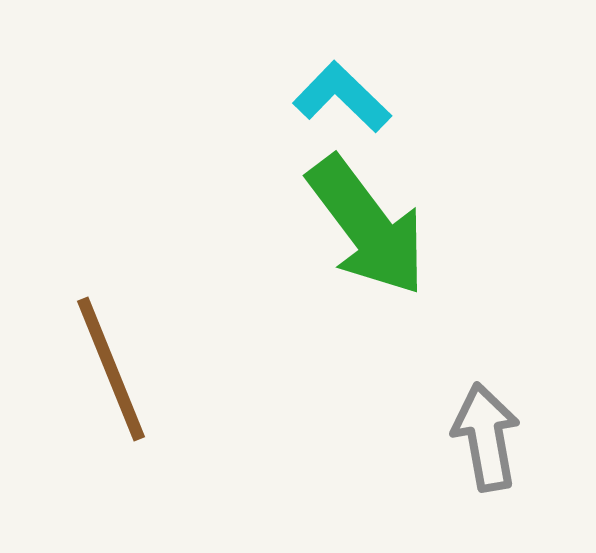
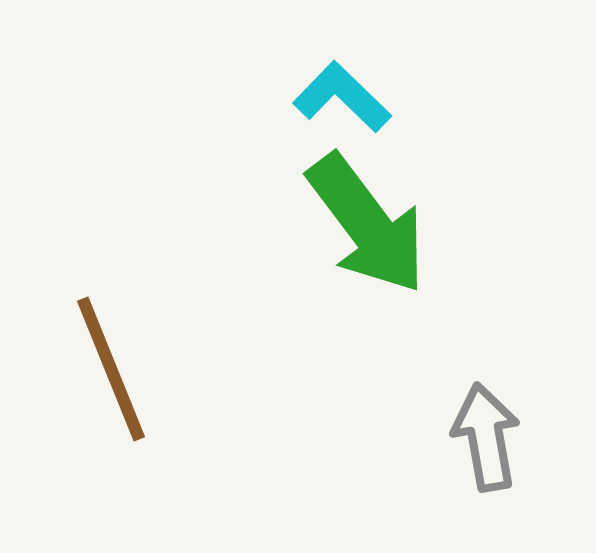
green arrow: moved 2 px up
